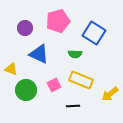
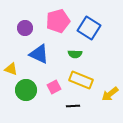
blue square: moved 5 px left, 5 px up
pink square: moved 2 px down
